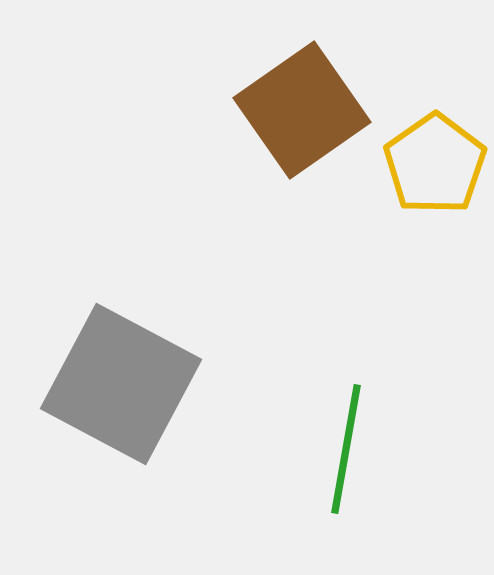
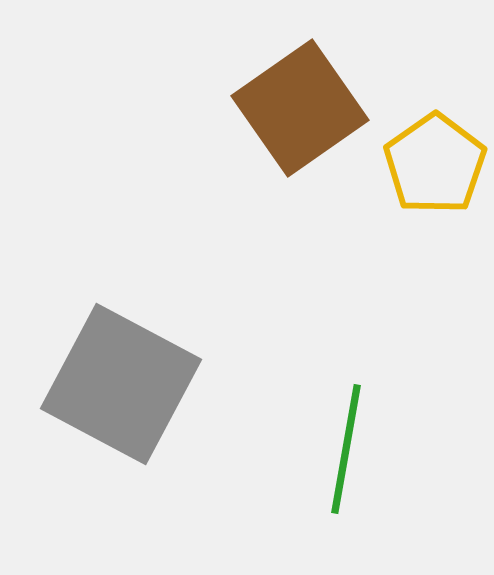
brown square: moved 2 px left, 2 px up
